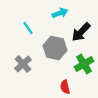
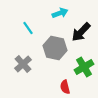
green cross: moved 3 px down
